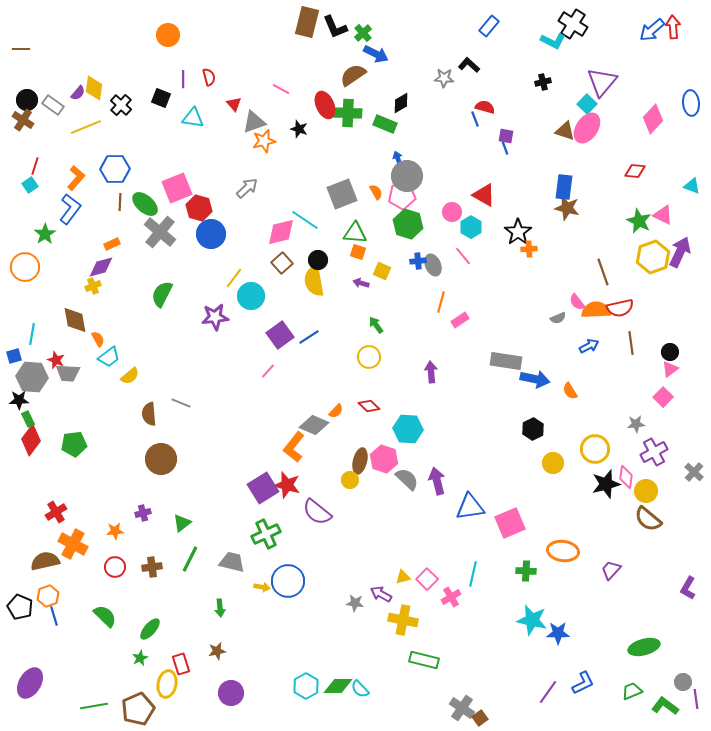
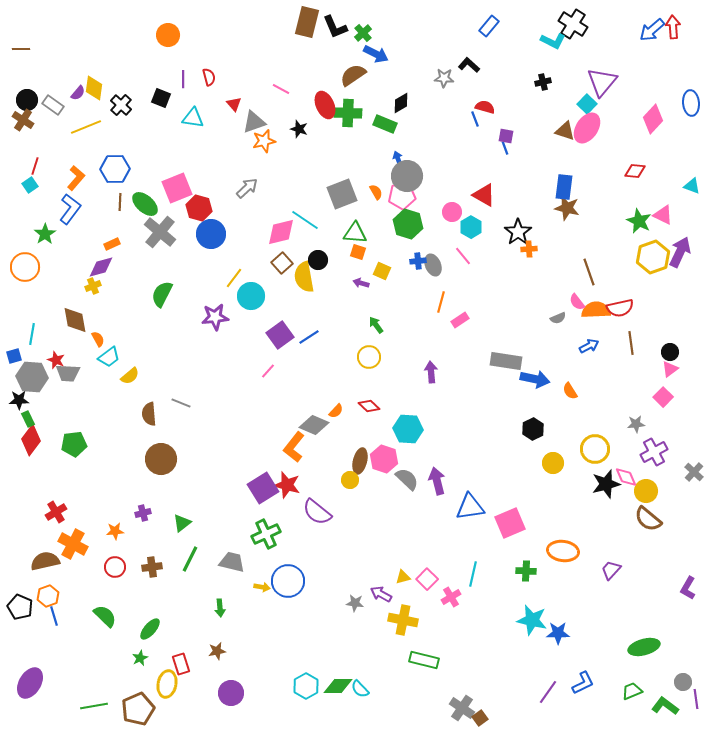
brown line at (603, 272): moved 14 px left
yellow semicircle at (314, 281): moved 10 px left, 4 px up
pink diamond at (626, 477): rotated 30 degrees counterclockwise
